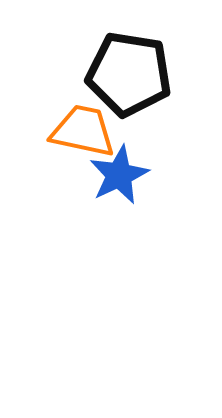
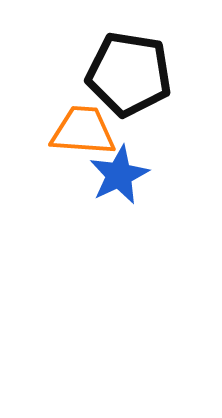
orange trapezoid: rotated 8 degrees counterclockwise
